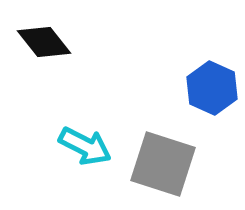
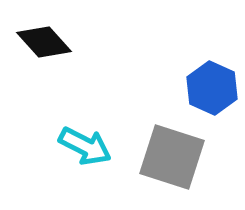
black diamond: rotated 4 degrees counterclockwise
gray square: moved 9 px right, 7 px up
